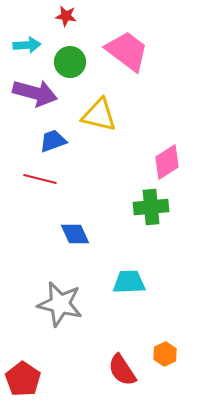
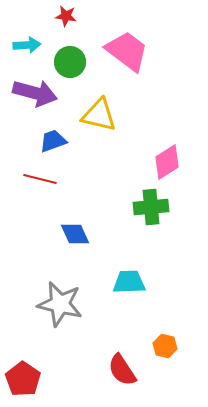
orange hexagon: moved 8 px up; rotated 20 degrees counterclockwise
